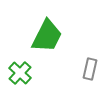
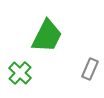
gray rectangle: rotated 10 degrees clockwise
